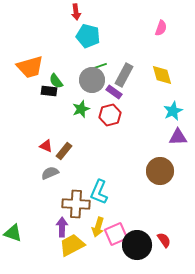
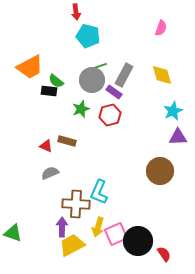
orange trapezoid: rotated 12 degrees counterclockwise
green semicircle: rotated 14 degrees counterclockwise
brown rectangle: moved 3 px right, 10 px up; rotated 66 degrees clockwise
red semicircle: moved 14 px down
black circle: moved 1 px right, 4 px up
